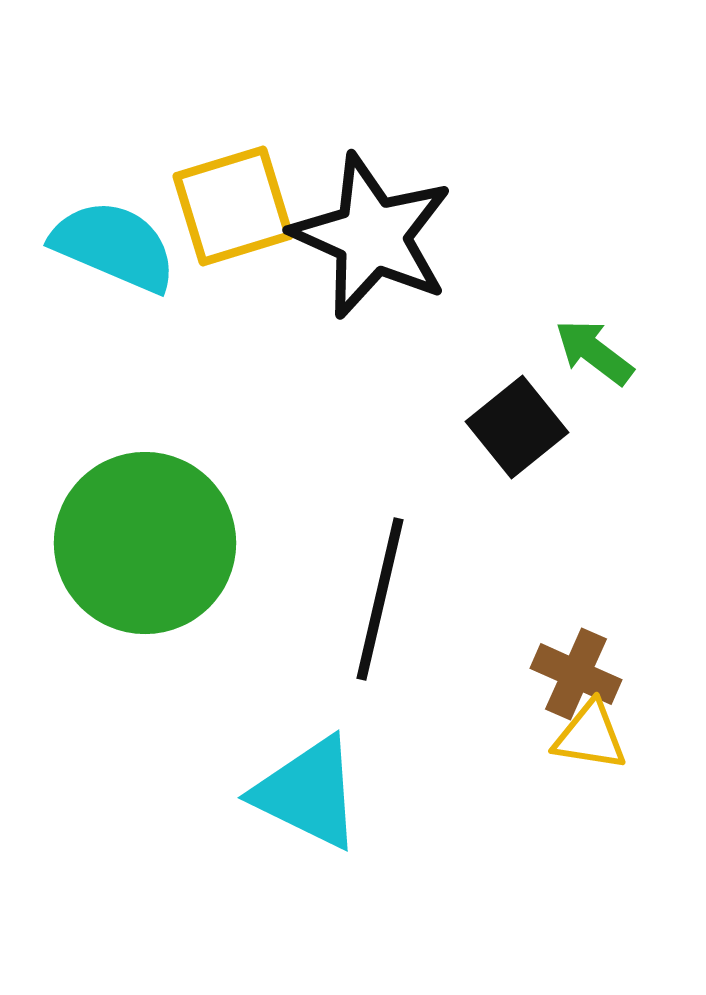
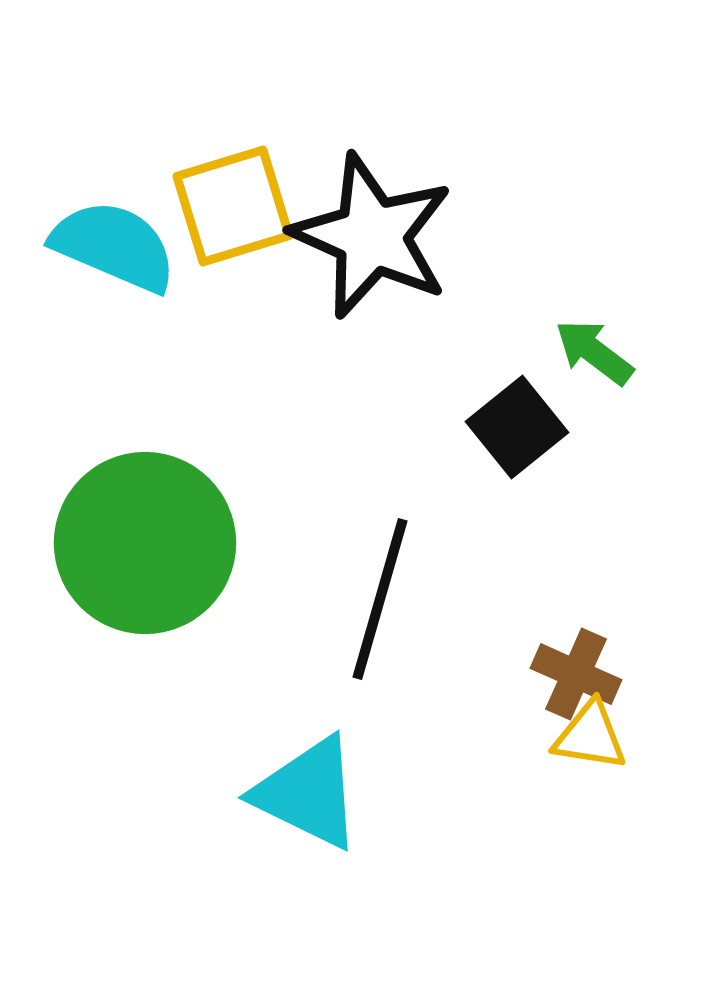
black line: rotated 3 degrees clockwise
